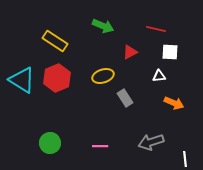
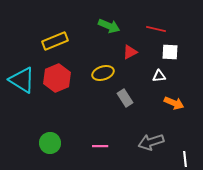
green arrow: moved 6 px right
yellow rectangle: rotated 55 degrees counterclockwise
yellow ellipse: moved 3 px up
